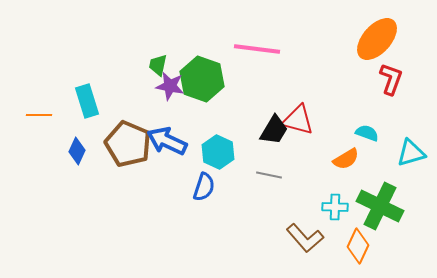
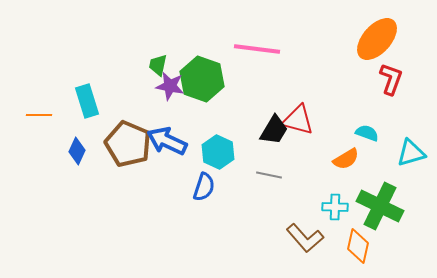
orange diamond: rotated 12 degrees counterclockwise
